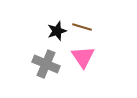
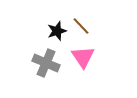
brown line: moved 1 px left, 1 px up; rotated 30 degrees clockwise
gray cross: moved 1 px up
